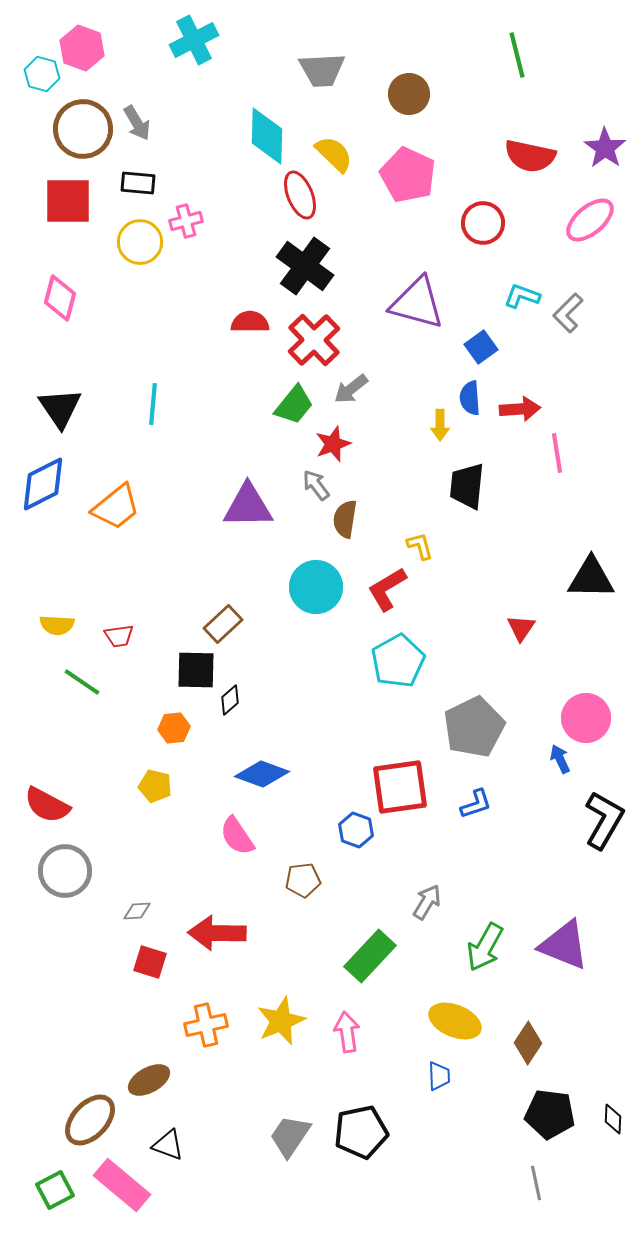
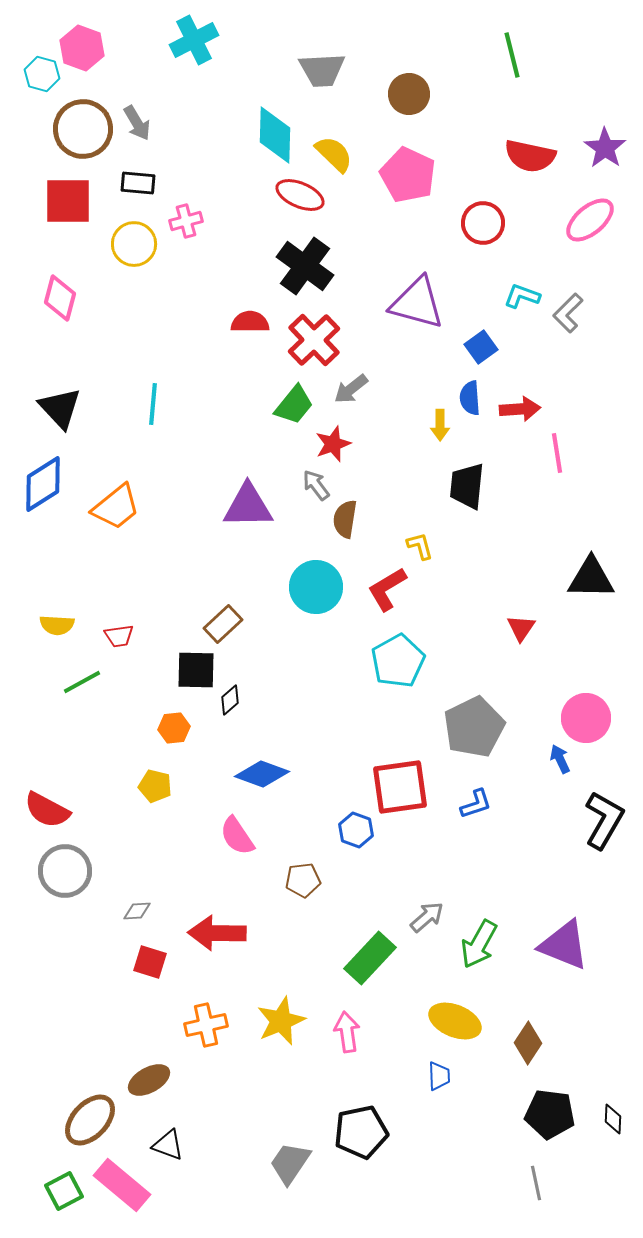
green line at (517, 55): moved 5 px left
cyan diamond at (267, 136): moved 8 px right, 1 px up
red ellipse at (300, 195): rotated 45 degrees counterclockwise
yellow circle at (140, 242): moved 6 px left, 2 px down
black triangle at (60, 408): rotated 9 degrees counterclockwise
blue diamond at (43, 484): rotated 6 degrees counterclockwise
green line at (82, 682): rotated 63 degrees counterclockwise
red semicircle at (47, 805): moved 5 px down
gray arrow at (427, 902): moved 15 px down; rotated 18 degrees clockwise
green arrow at (485, 947): moved 6 px left, 3 px up
green rectangle at (370, 956): moved 2 px down
gray trapezoid at (290, 1136): moved 27 px down
green square at (55, 1190): moved 9 px right, 1 px down
